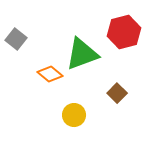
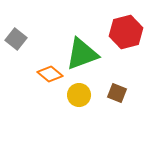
red hexagon: moved 2 px right
brown square: rotated 24 degrees counterclockwise
yellow circle: moved 5 px right, 20 px up
